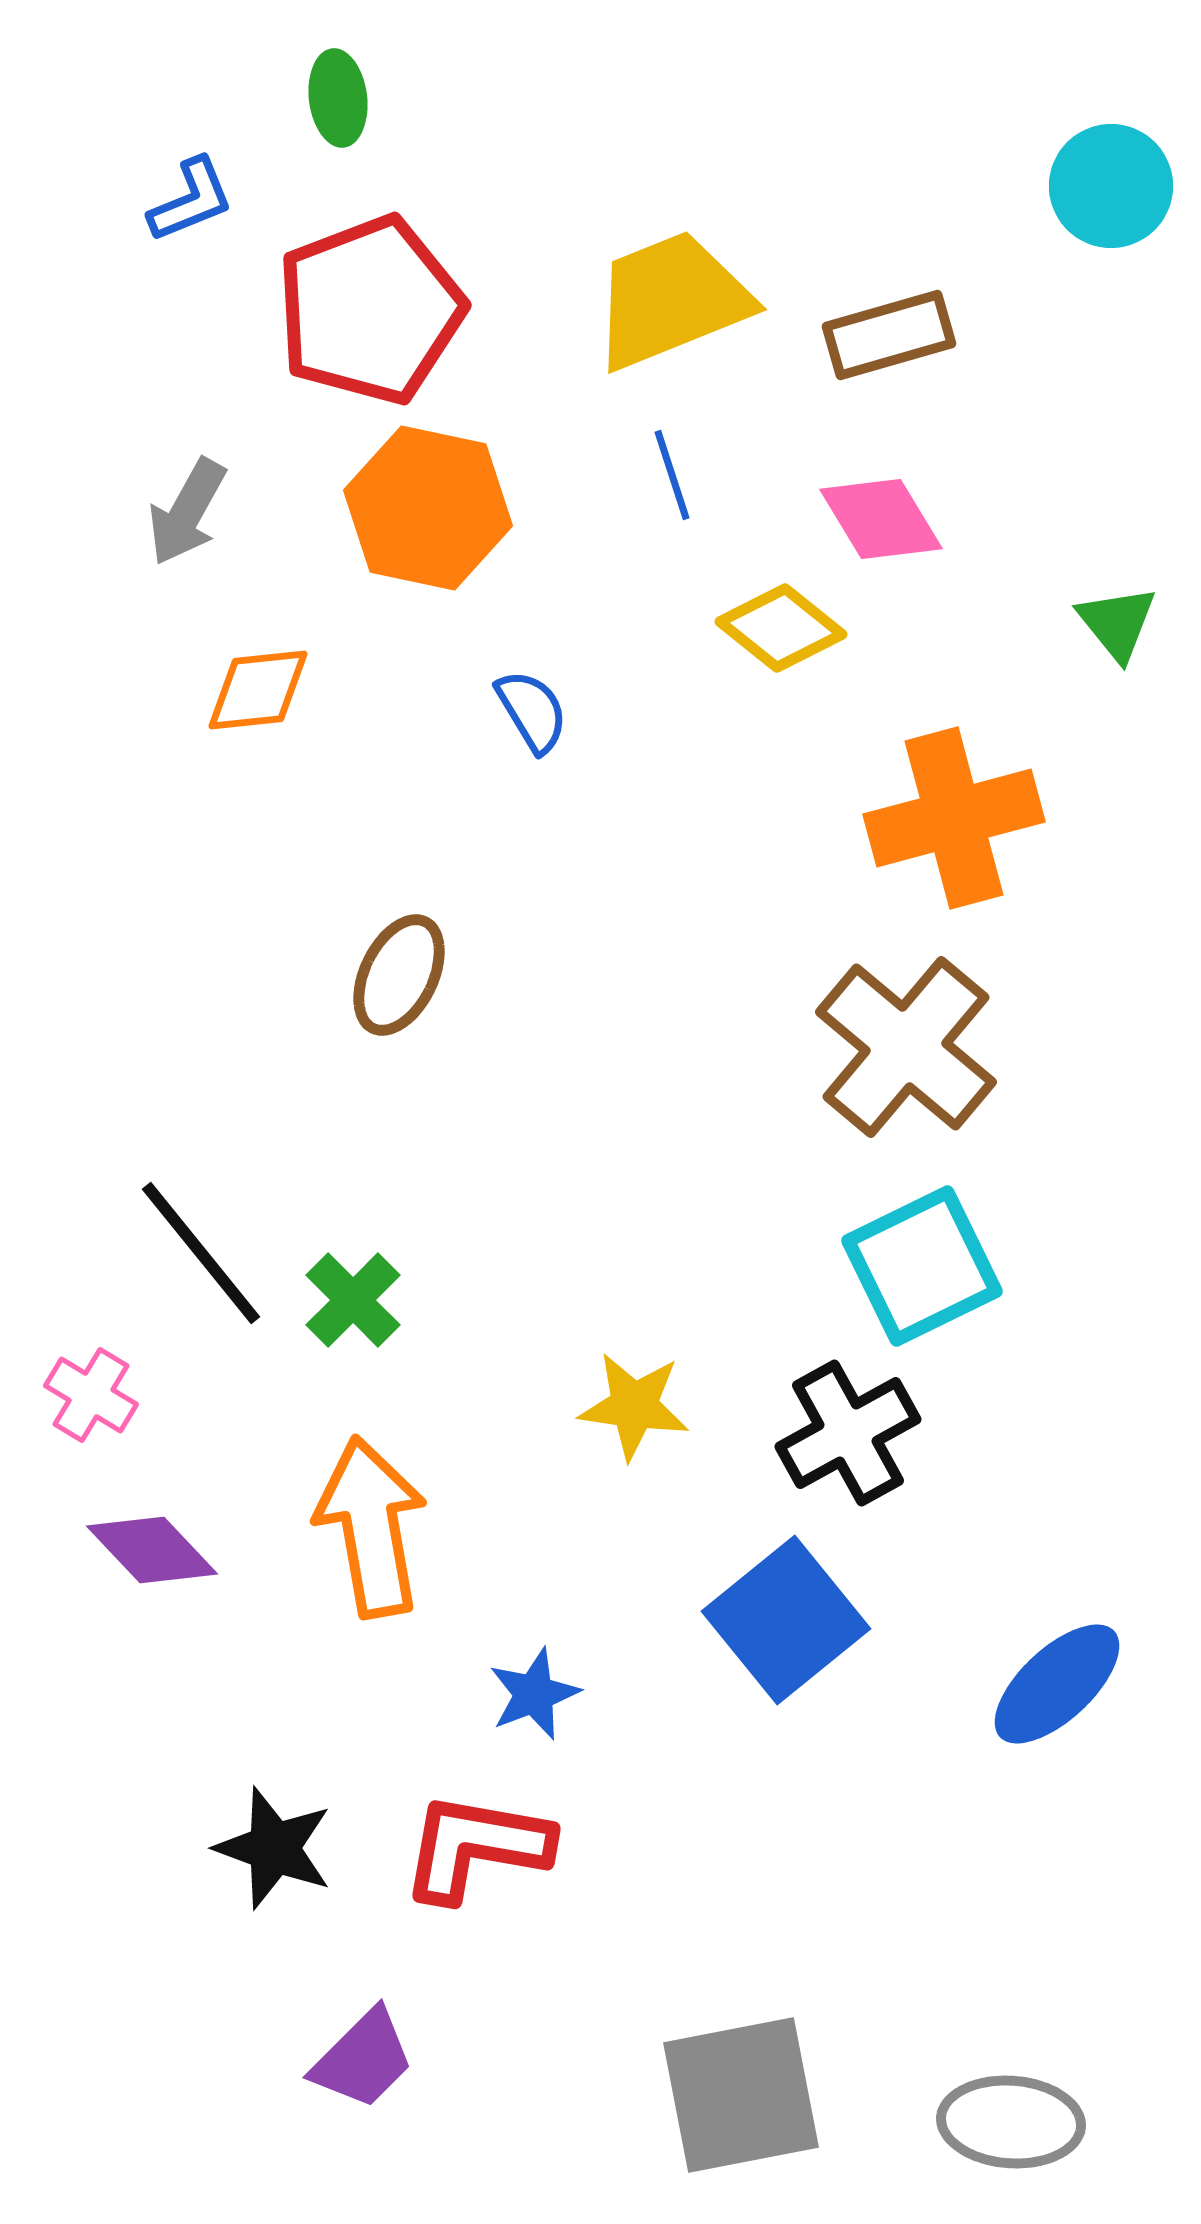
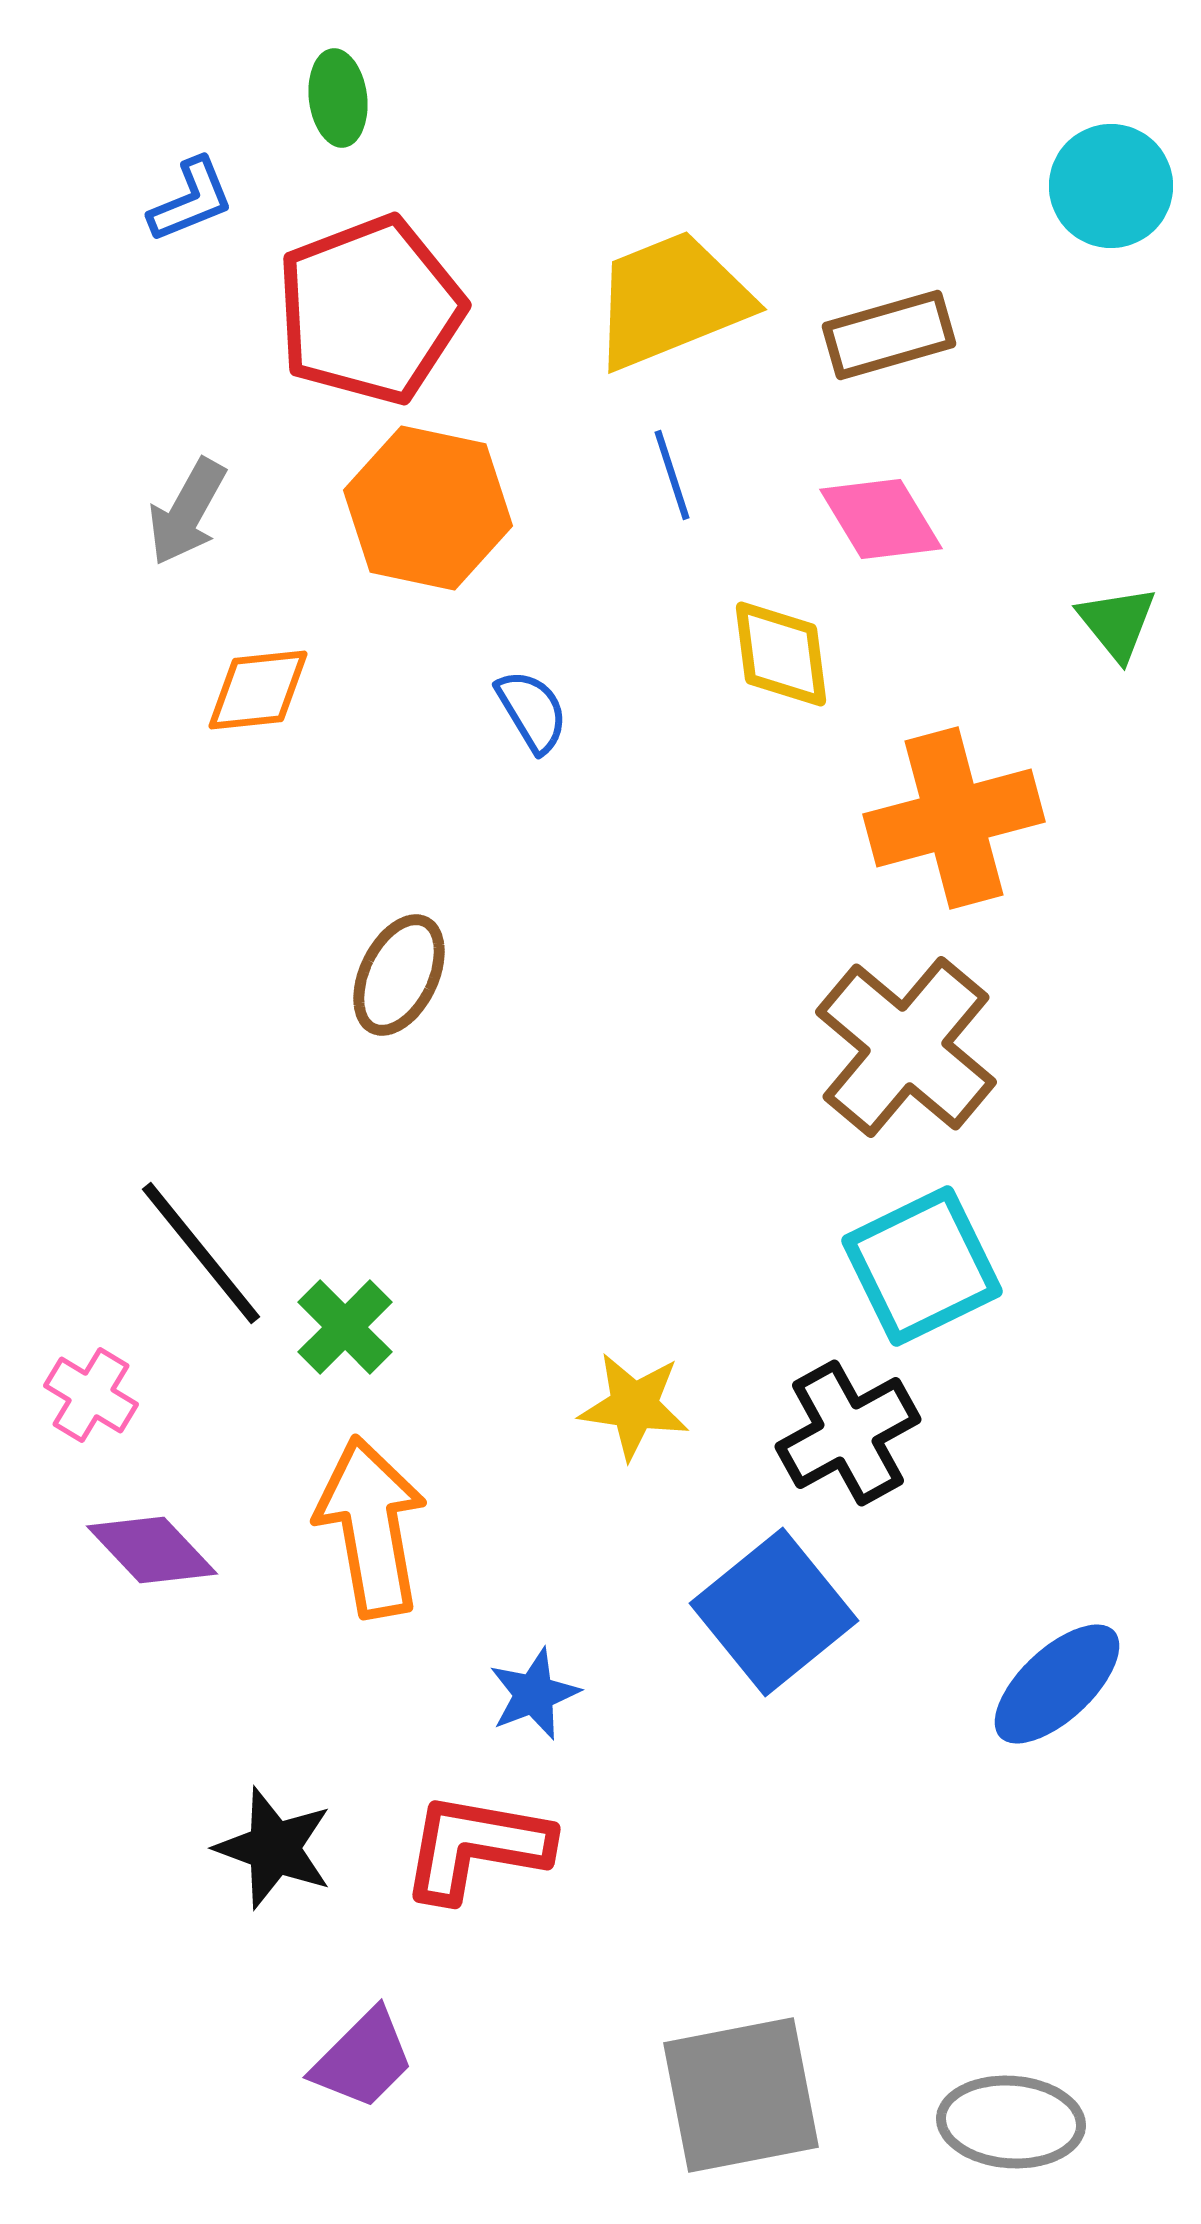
yellow diamond: moved 26 px down; rotated 44 degrees clockwise
green cross: moved 8 px left, 27 px down
blue square: moved 12 px left, 8 px up
